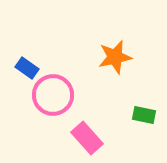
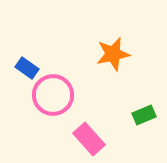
orange star: moved 2 px left, 3 px up
green rectangle: rotated 35 degrees counterclockwise
pink rectangle: moved 2 px right, 1 px down
